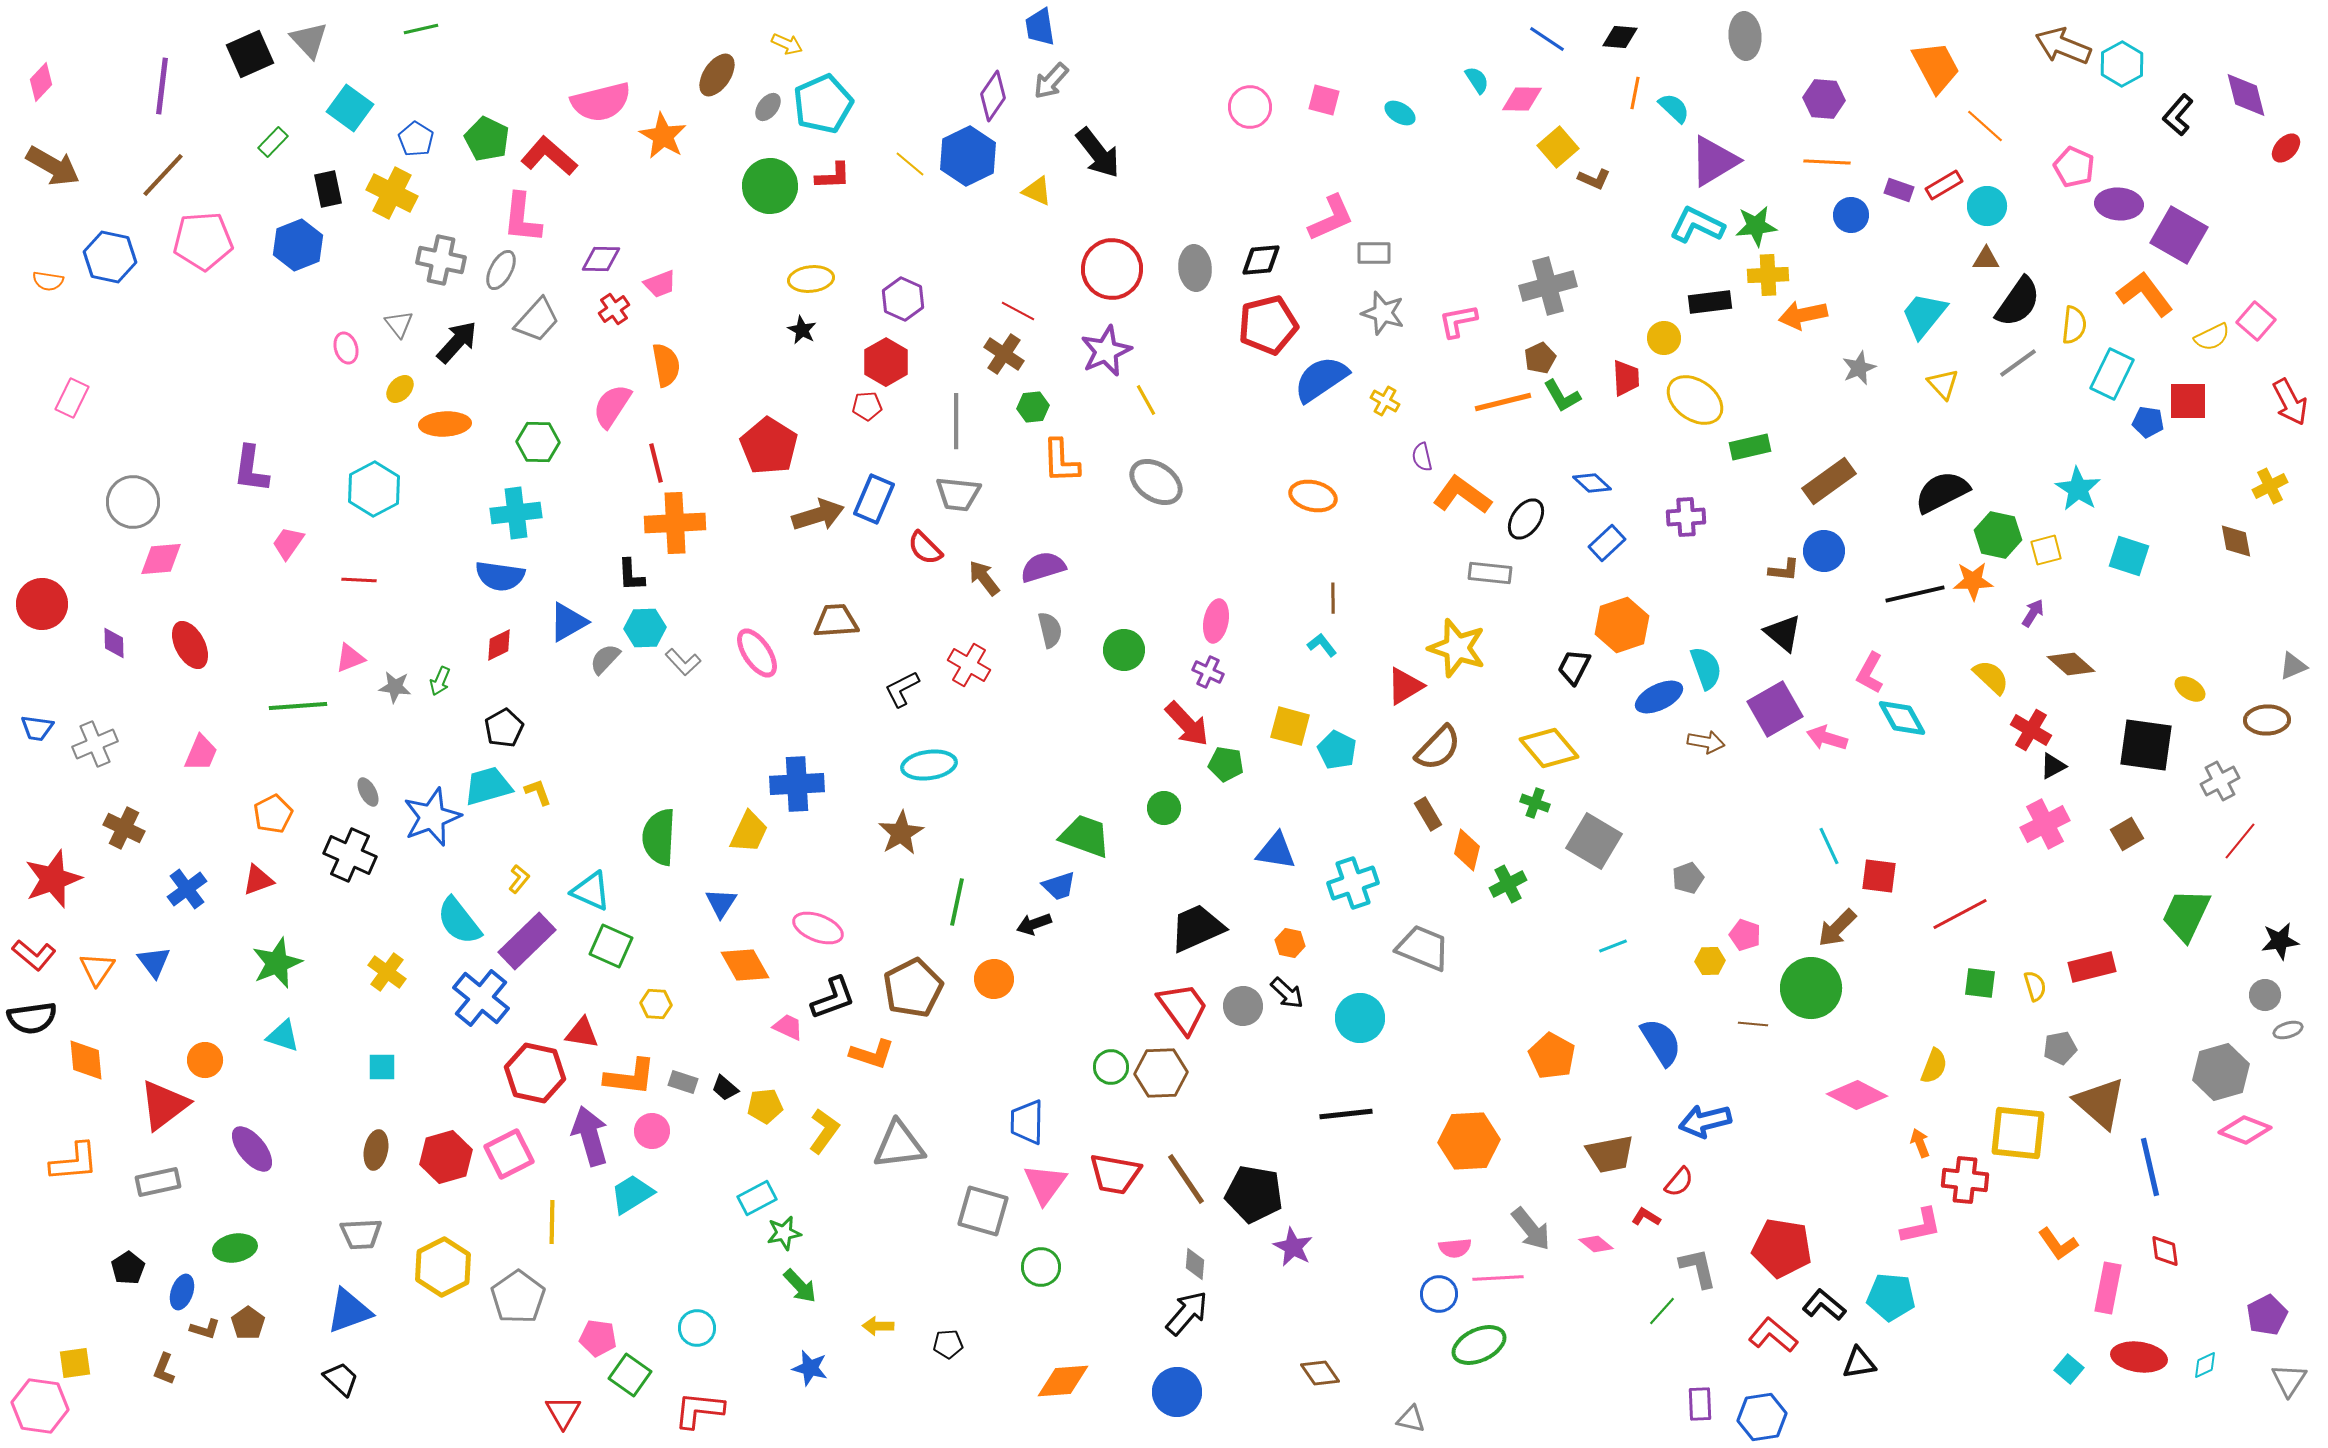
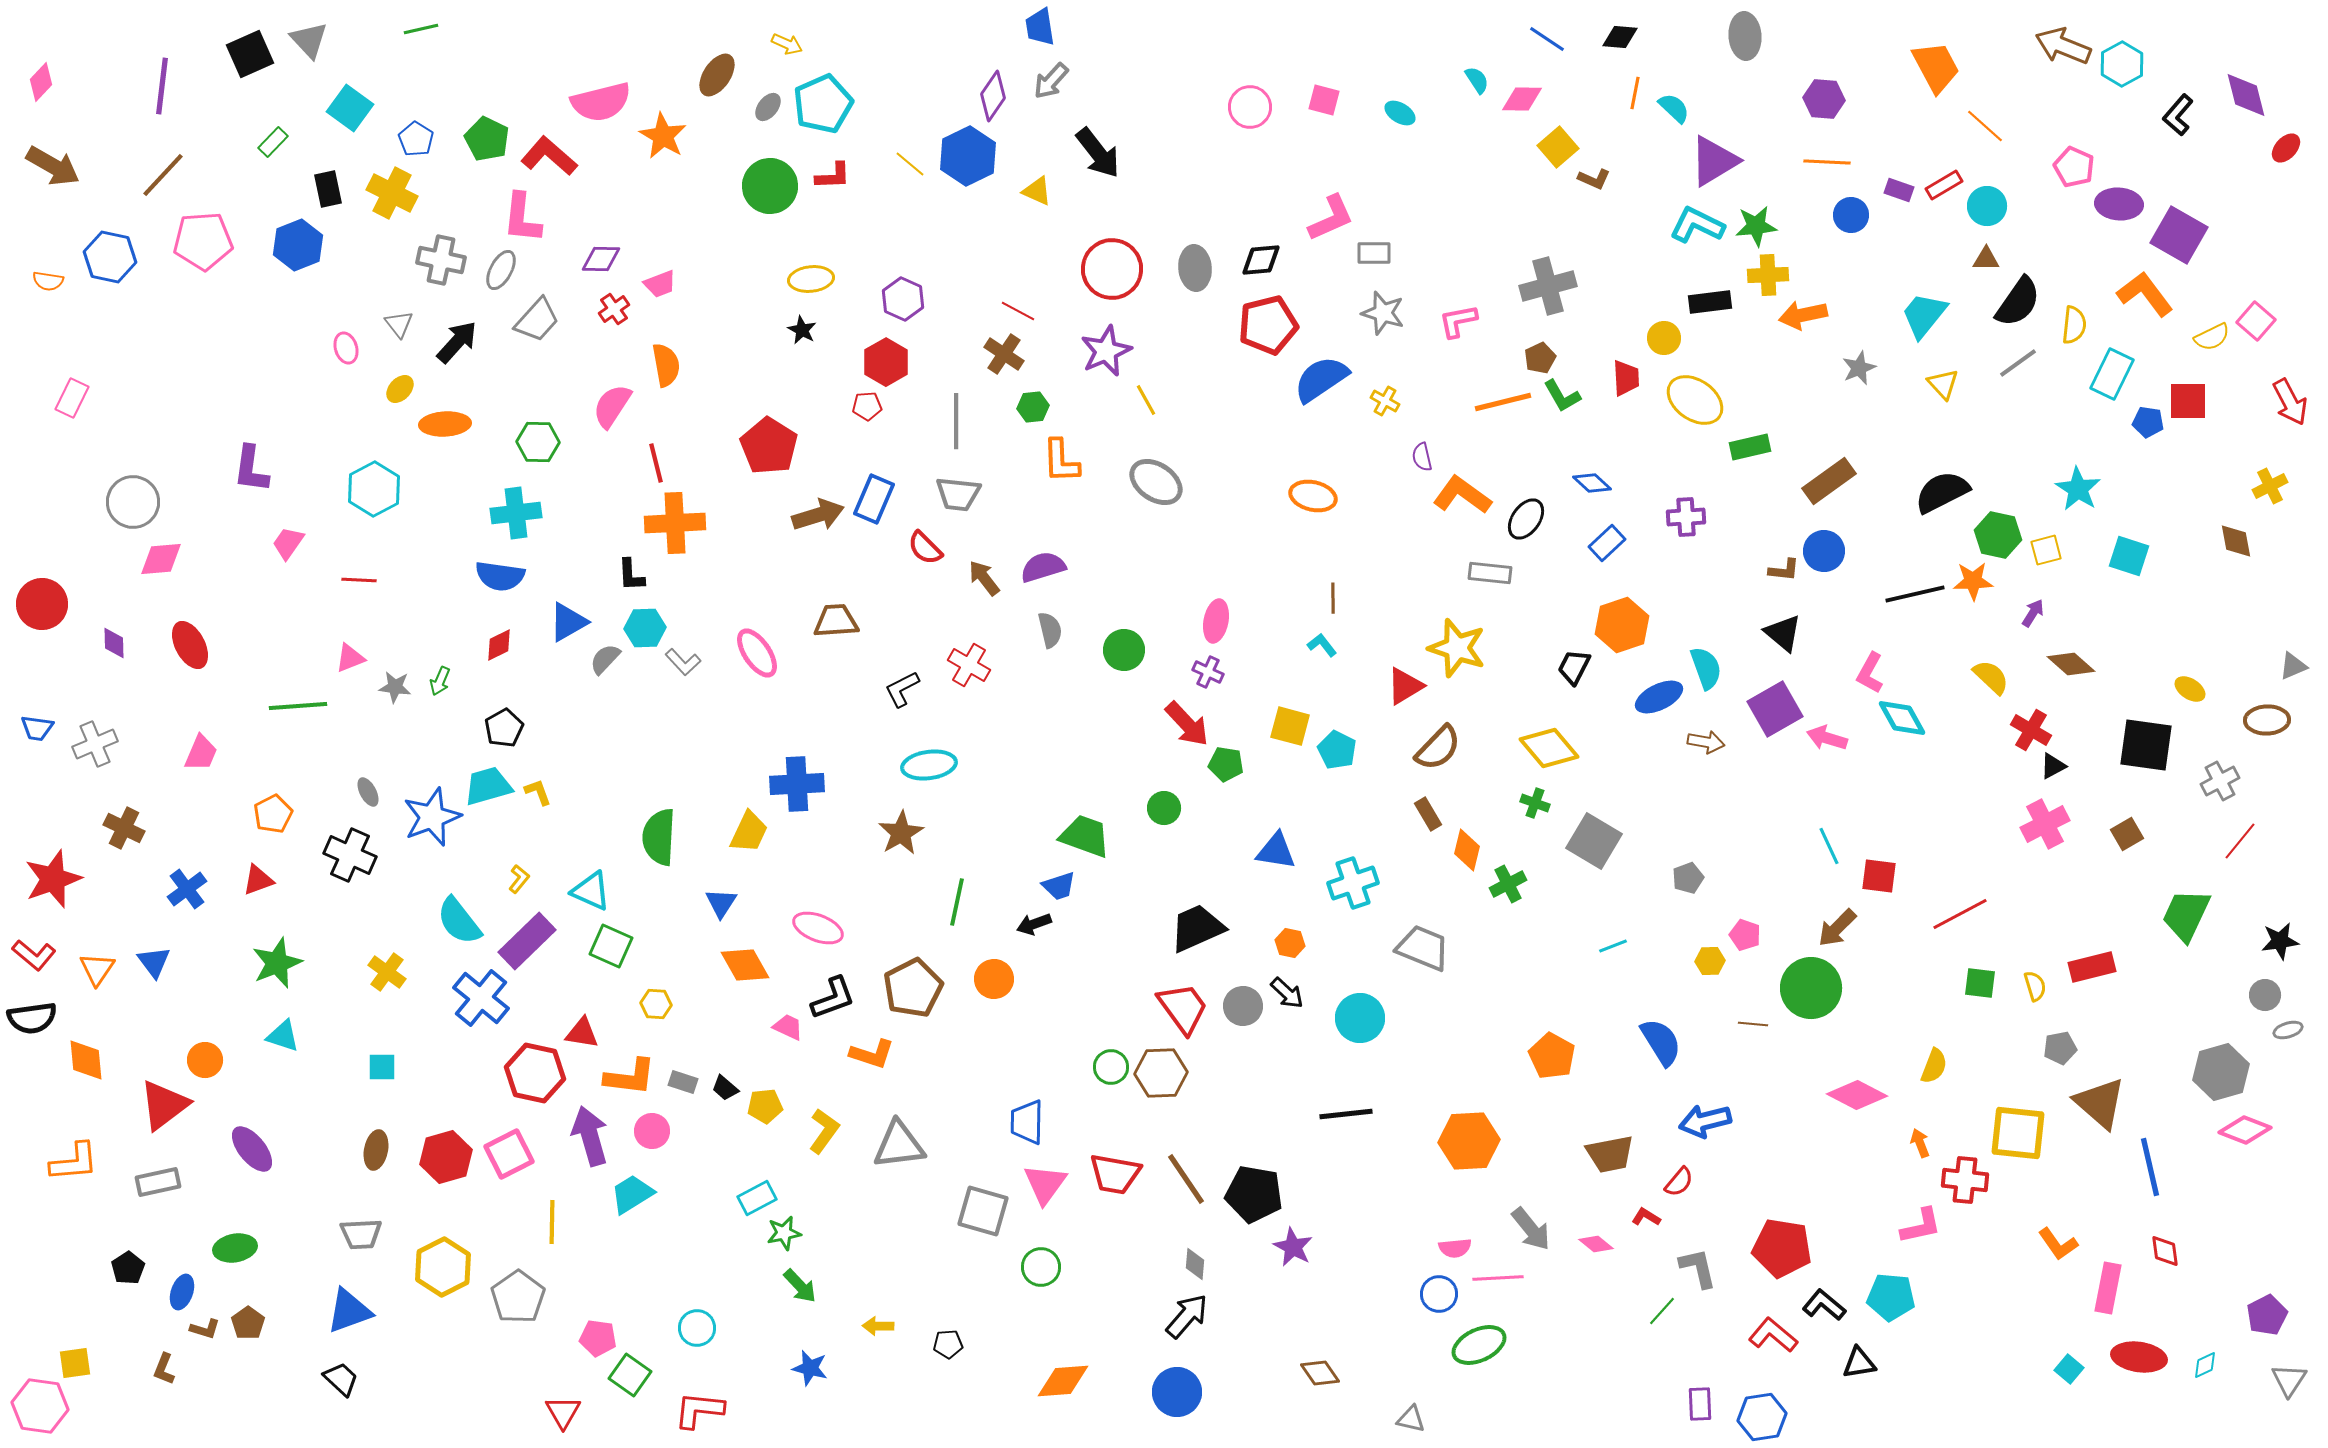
black arrow at (1187, 1313): moved 3 px down
